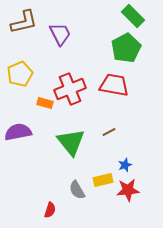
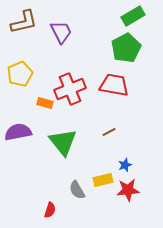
green rectangle: rotated 75 degrees counterclockwise
purple trapezoid: moved 1 px right, 2 px up
green triangle: moved 8 px left
